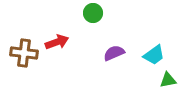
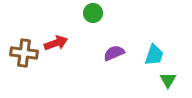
red arrow: moved 1 px left, 1 px down
cyan trapezoid: rotated 35 degrees counterclockwise
green triangle: rotated 48 degrees counterclockwise
